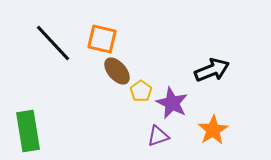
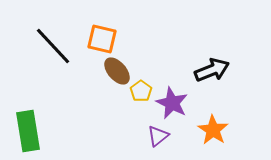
black line: moved 3 px down
orange star: rotated 8 degrees counterclockwise
purple triangle: rotated 20 degrees counterclockwise
